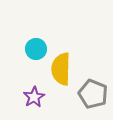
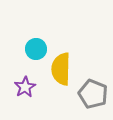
purple star: moved 9 px left, 10 px up
